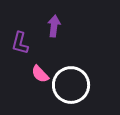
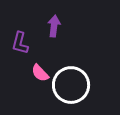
pink semicircle: moved 1 px up
